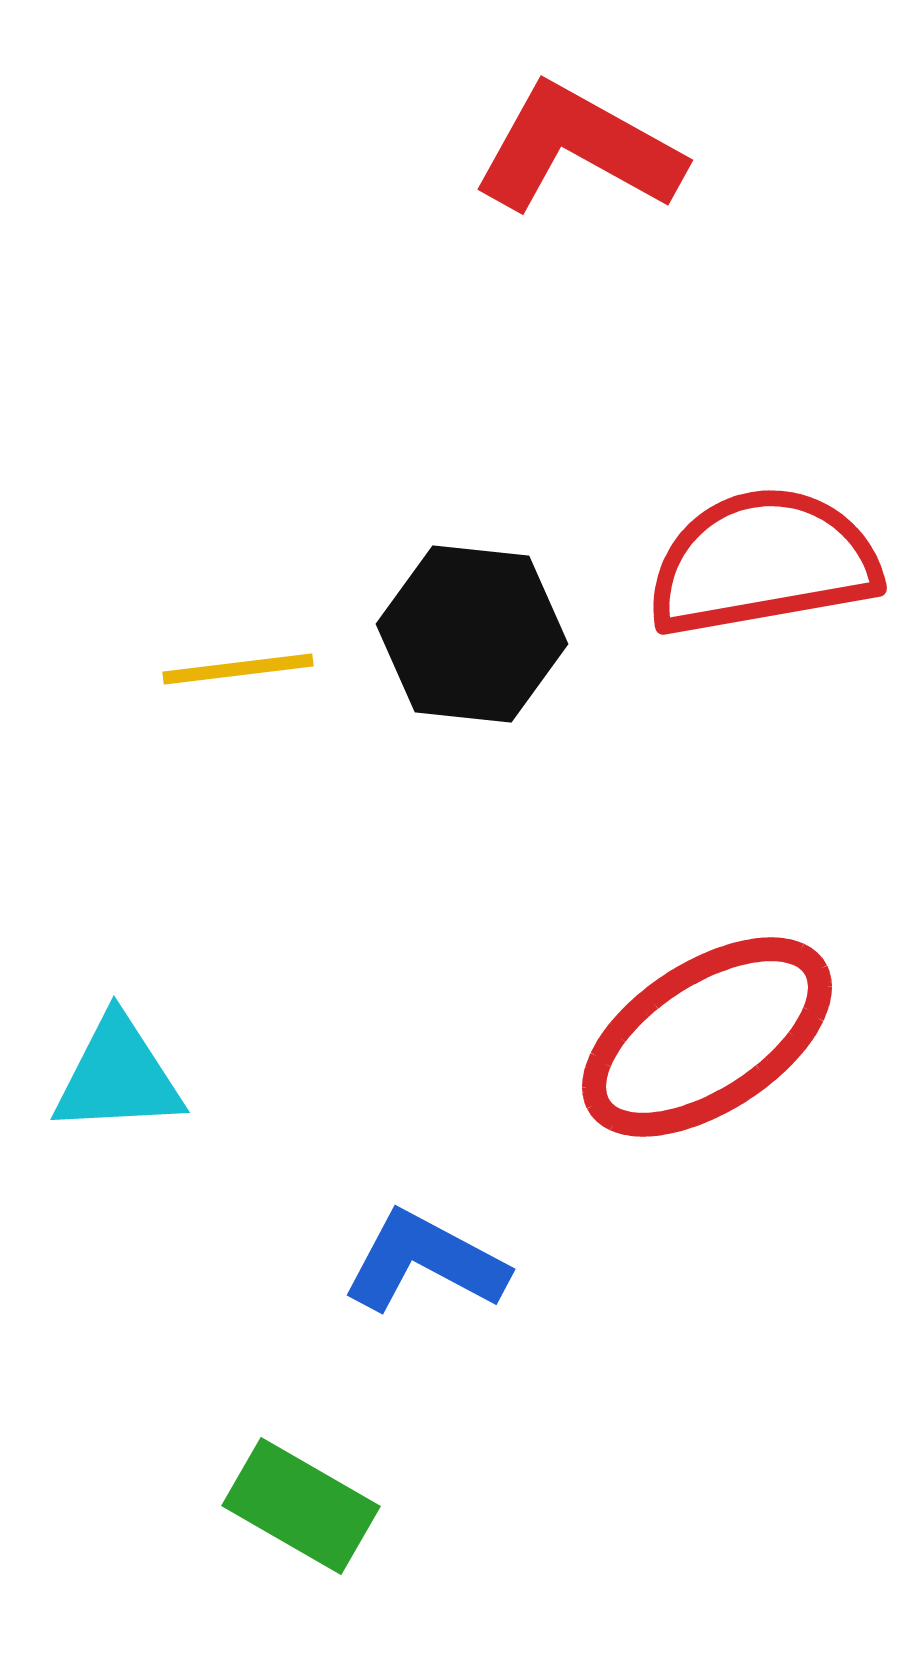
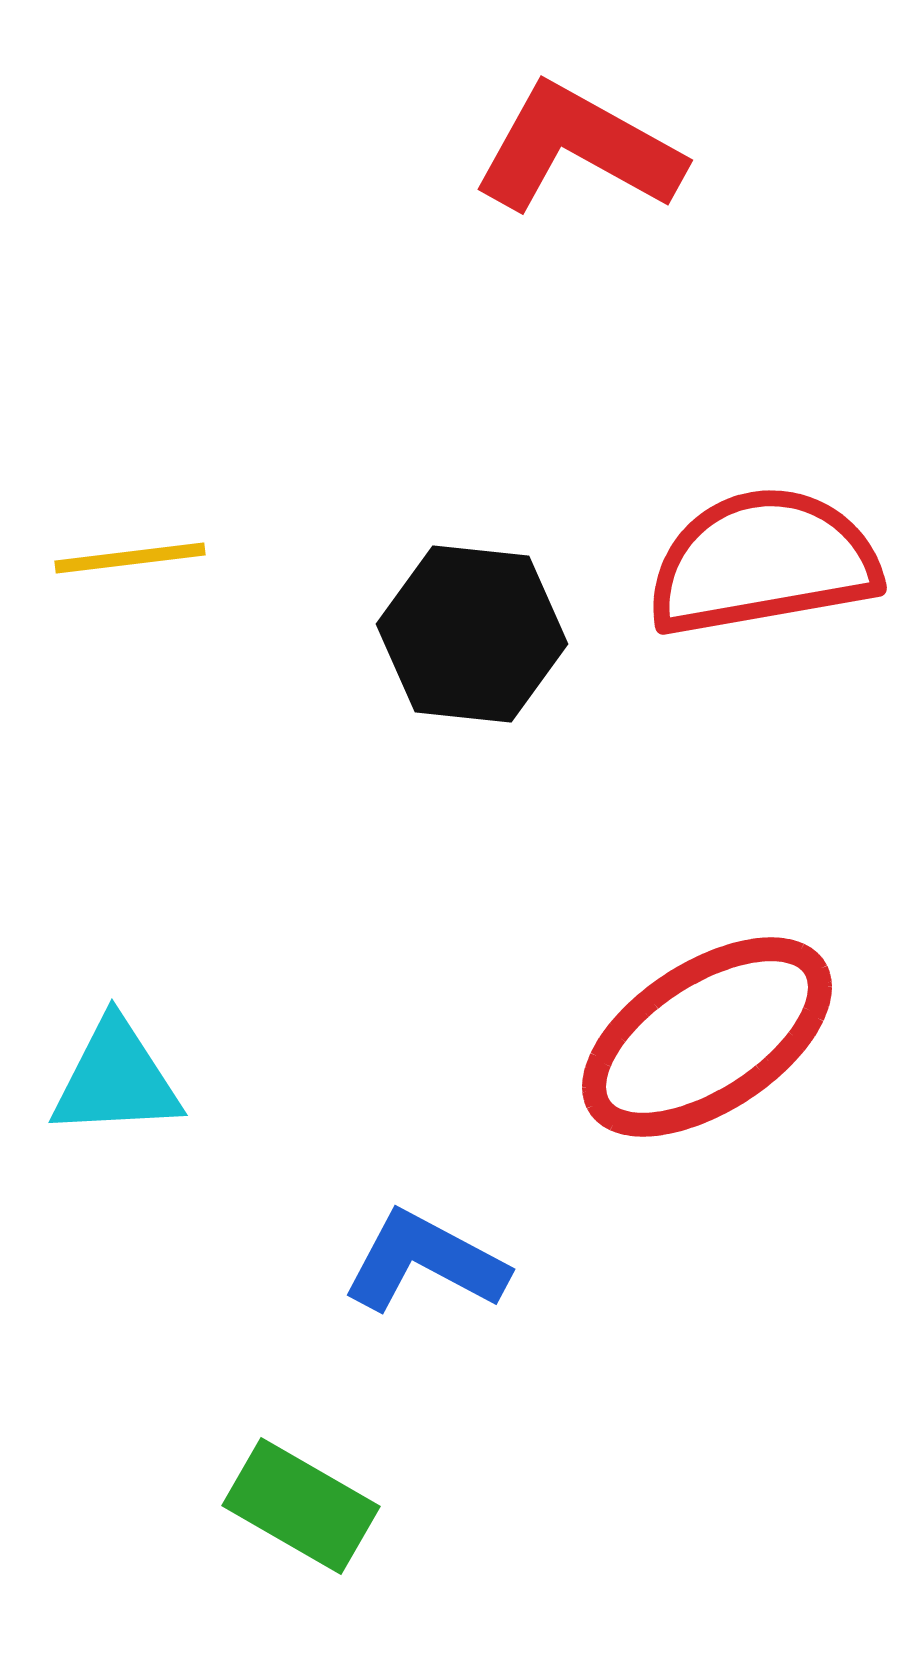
yellow line: moved 108 px left, 111 px up
cyan triangle: moved 2 px left, 3 px down
